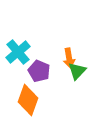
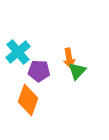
purple pentagon: rotated 20 degrees counterclockwise
